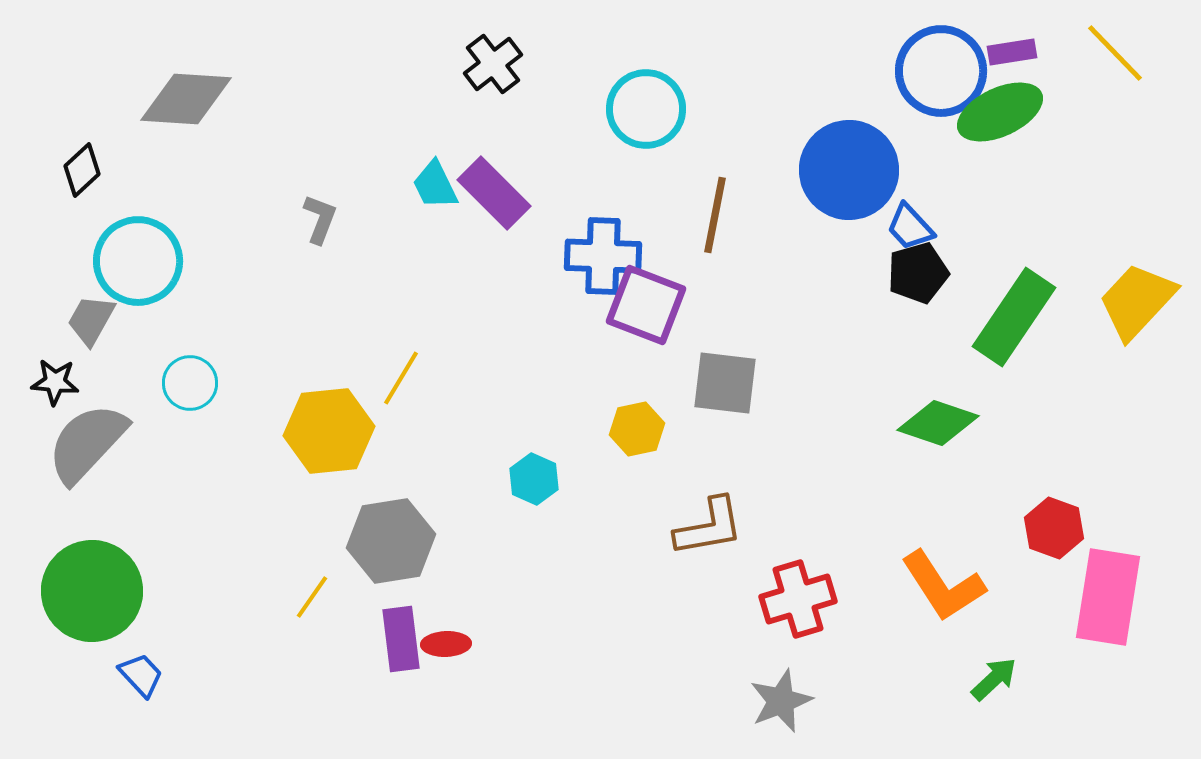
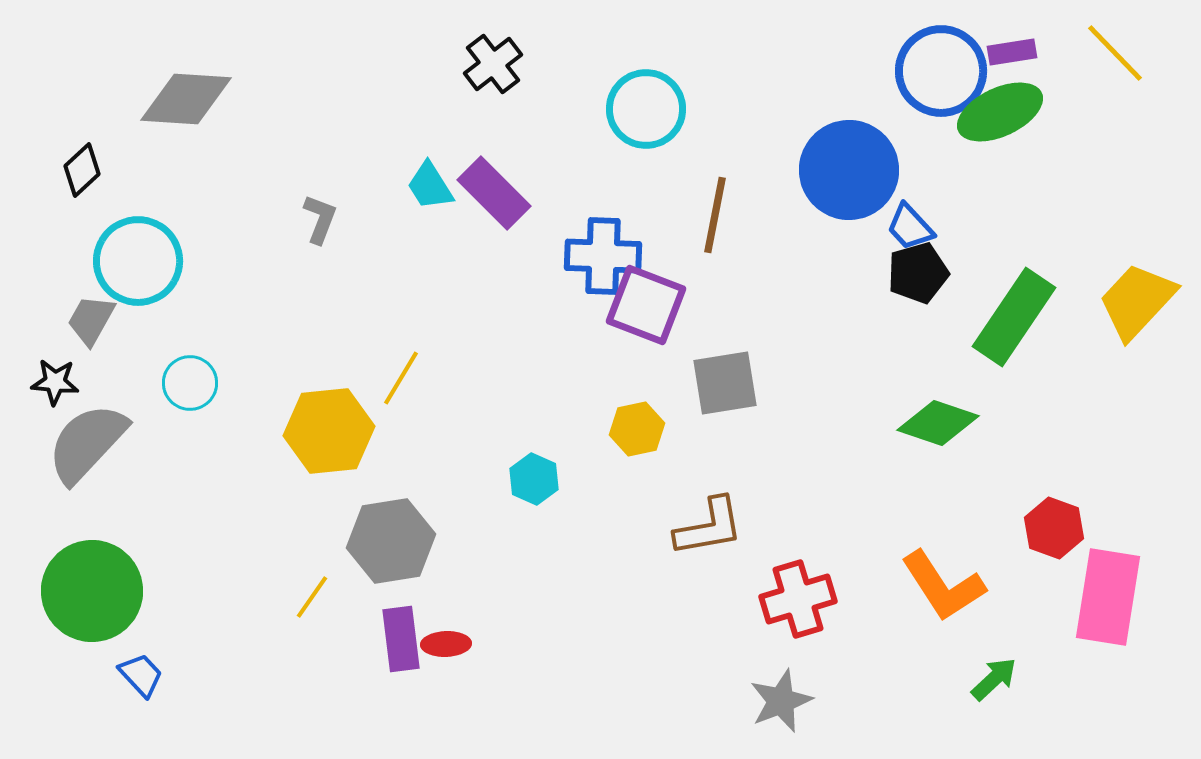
cyan trapezoid at (435, 185): moved 5 px left, 1 px down; rotated 6 degrees counterclockwise
gray square at (725, 383): rotated 16 degrees counterclockwise
